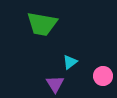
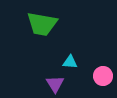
cyan triangle: rotated 42 degrees clockwise
